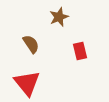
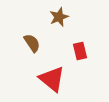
brown semicircle: moved 1 px right, 1 px up
red triangle: moved 25 px right, 4 px up; rotated 12 degrees counterclockwise
